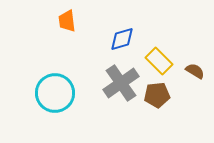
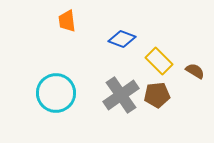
blue diamond: rotated 36 degrees clockwise
gray cross: moved 12 px down
cyan circle: moved 1 px right
